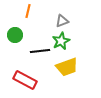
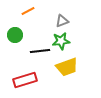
orange line: rotated 48 degrees clockwise
green star: rotated 18 degrees clockwise
red rectangle: rotated 45 degrees counterclockwise
